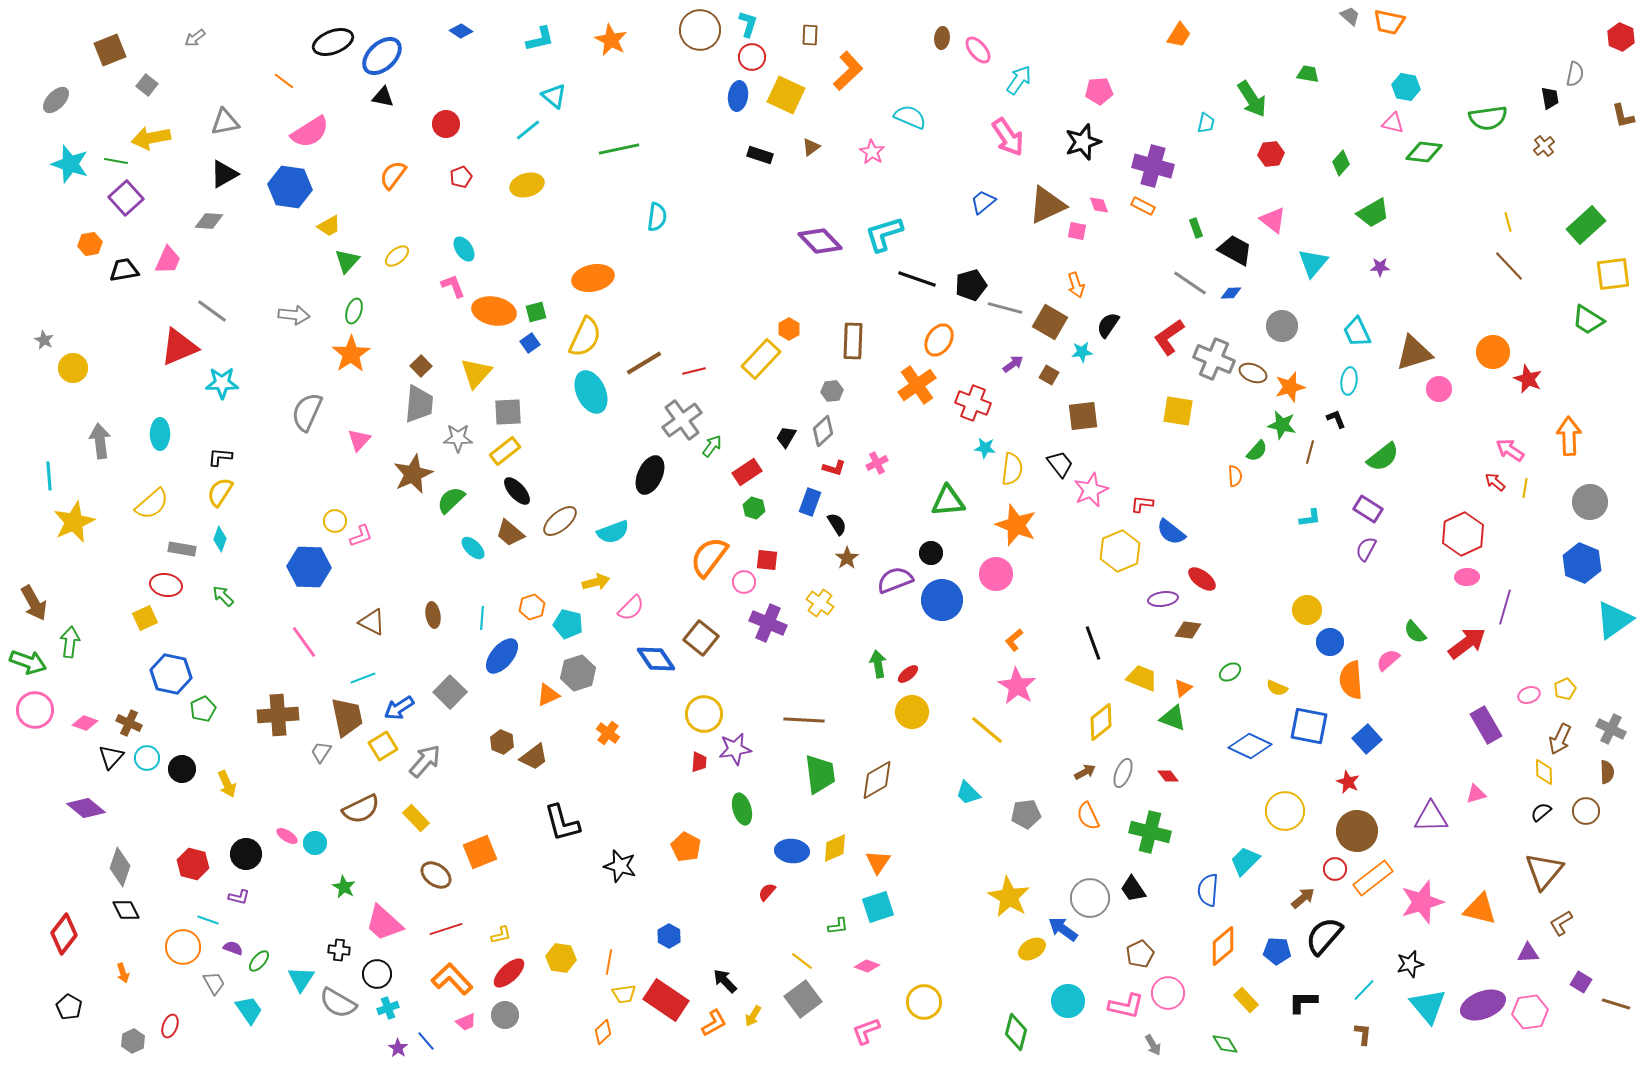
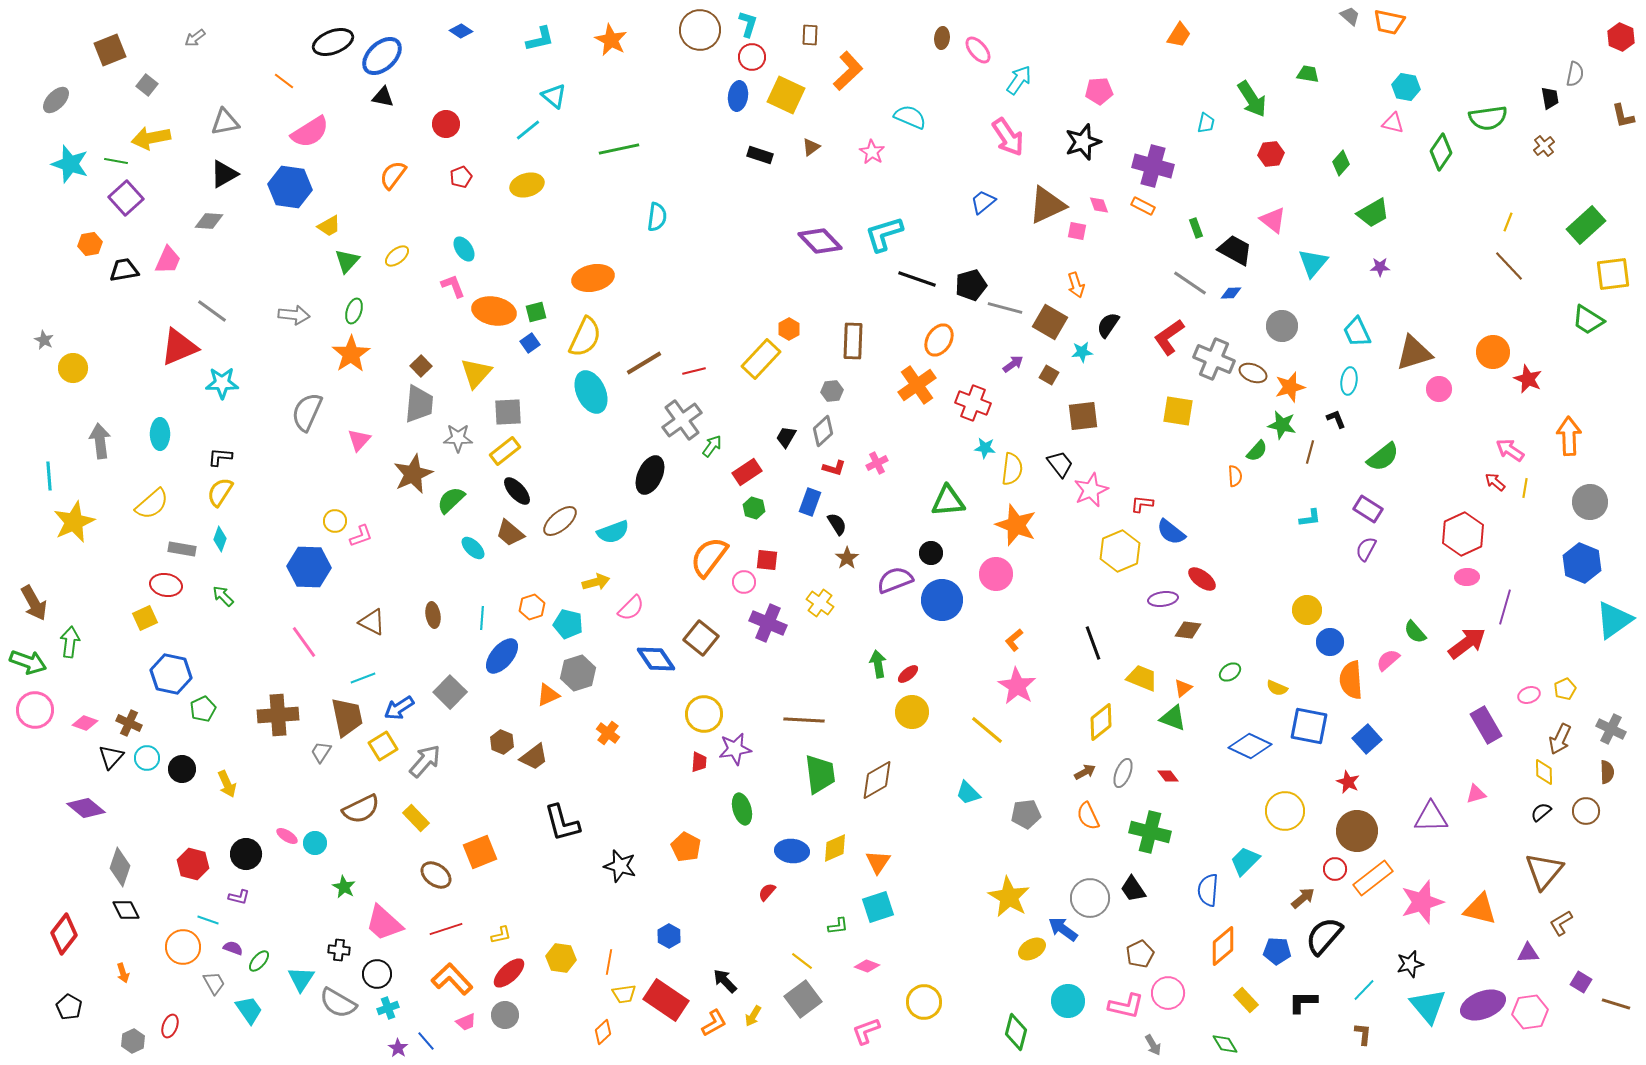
green diamond at (1424, 152): moved 17 px right; rotated 63 degrees counterclockwise
yellow line at (1508, 222): rotated 36 degrees clockwise
